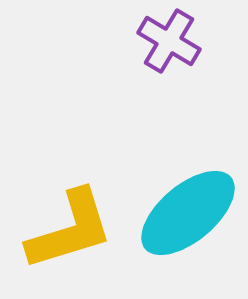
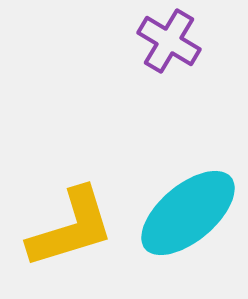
yellow L-shape: moved 1 px right, 2 px up
